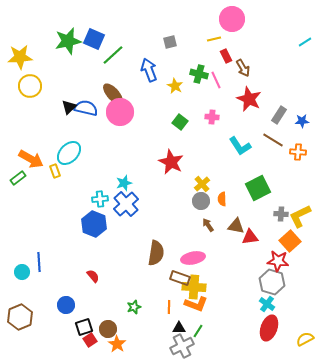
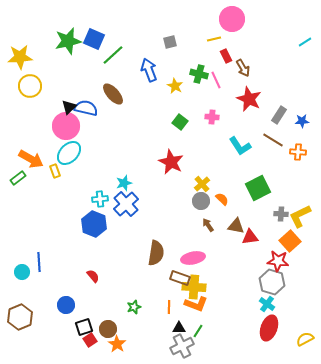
pink circle at (120, 112): moved 54 px left, 14 px down
orange semicircle at (222, 199): rotated 136 degrees clockwise
